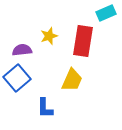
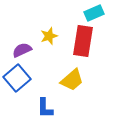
cyan rectangle: moved 12 px left
purple semicircle: rotated 18 degrees counterclockwise
yellow trapezoid: rotated 25 degrees clockwise
